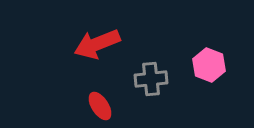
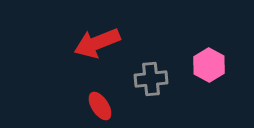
red arrow: moved 1 px up
pink hexagon: rotated 8 degrees clockwise
